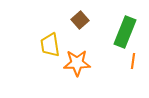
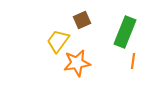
brown square: moved 2 px right; rotated 18 degrees clockwise
yellow trapezoid: moved 8 px right, 4 px up; rotated 45 degrees clockwise
orange star: rotated 8 degrees counterclockwise
